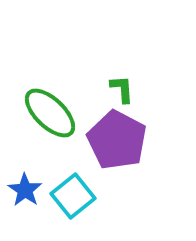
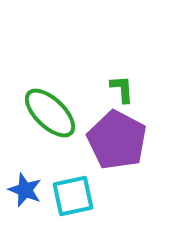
blue star: rotated 12 degrees counterclockwise
cyan square: rotated 27 degrees clockwise
